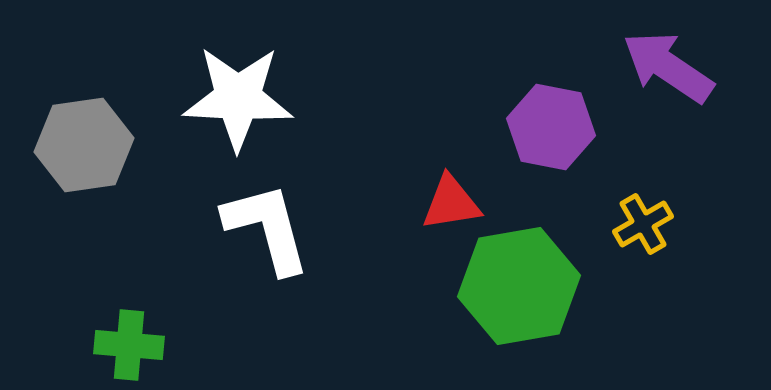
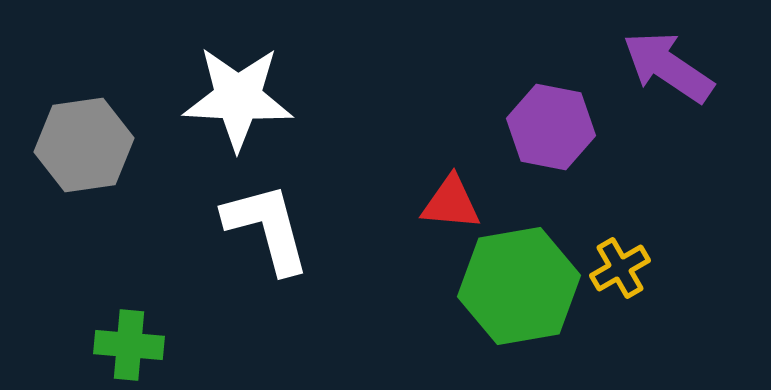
red triangle: rotated 14 degrees clockwise
yellow cross: moved 23 px left, 44 px down
